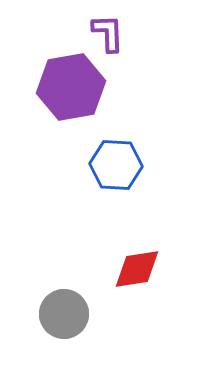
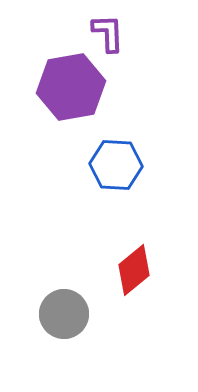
red diamond: moved 3 px left, 1 px down; rotated 30 degrees counterclockwise
